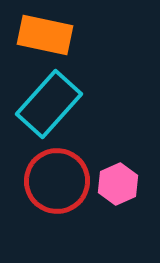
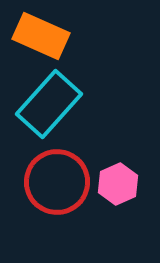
orange rectangle: moved 4 px left, 1 px down; rotated 12 degrees clockwise
red circle: moved 1 px down
